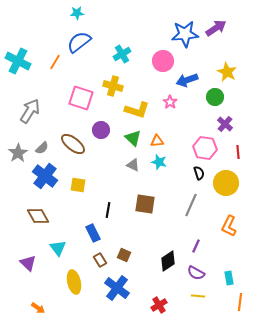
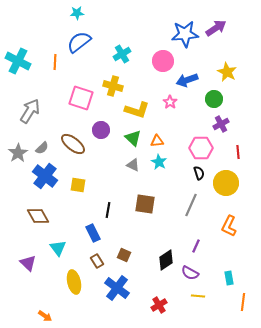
orange line at (55, 62): rotated 28 degrees counterclockwise
green circle at (215, 97): moved 1 px left, 2 px down
purple cross at (225, 124): moved 4 px left; rotated 21 degrees clockwise
pink hexagon at (205, 148): moved 4 px left; rotated 10 degrees counterclockwise
cyan star at (159, 162): rotated 14 degrees clockwise
brown rectangle at (100, 260): moved 3 px left, 1 px down
black diamond at (168, 261): moved 2 px left, 1 px up
purple semicircle at (196, 273): moved 6 px left
orange line at (240, 302): moved 3 px right
orange arrow at (38, 308): moved 7 px right, 8 px down
